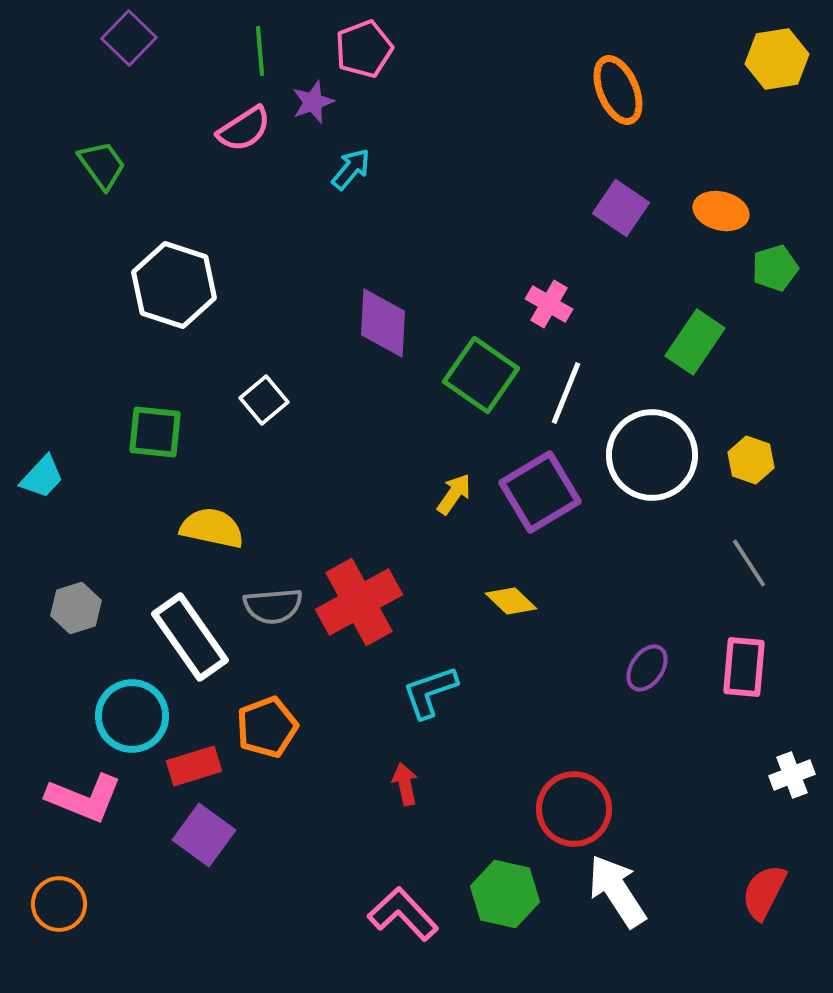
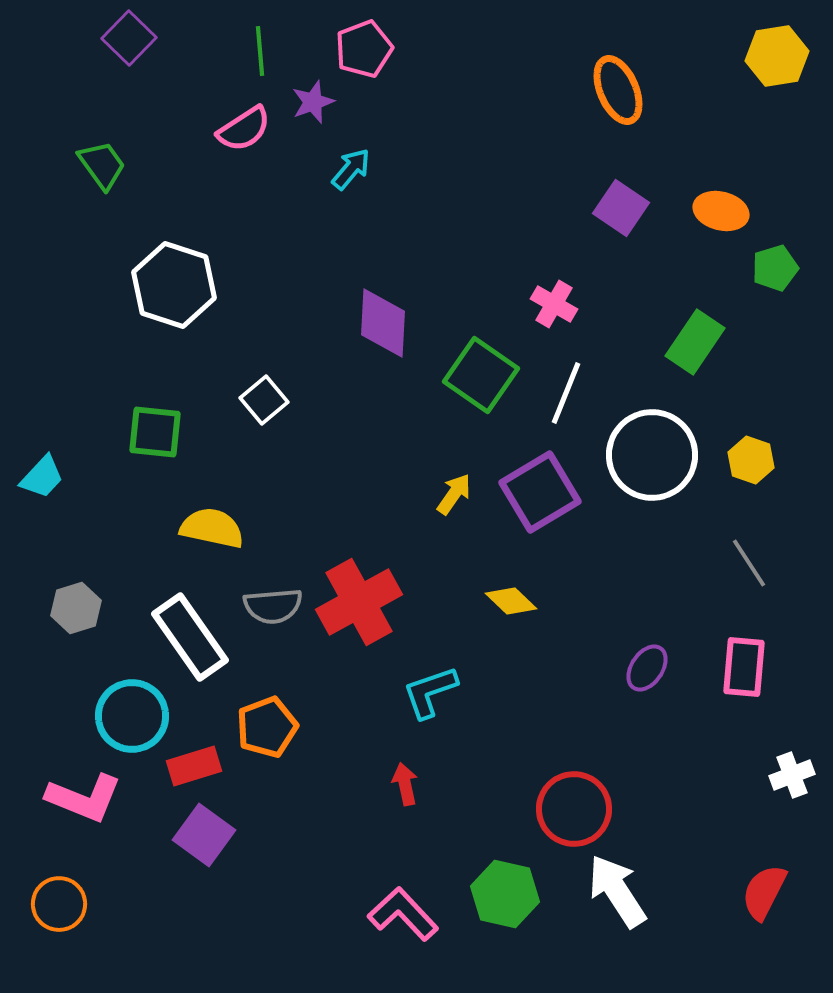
yellow hexagon at (777, 59): moved 3 px up
pink cross at (549, 304): moved 5 px right
